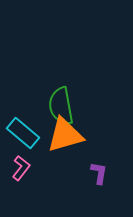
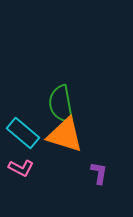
green semicircle: moved 2 px up
orange triangle: rotated 33 degrees clockwise
pink L-shape: rotated 80 degrees clockwise
